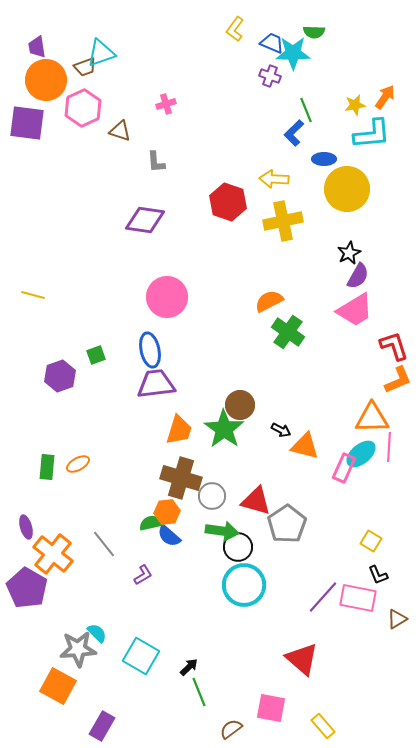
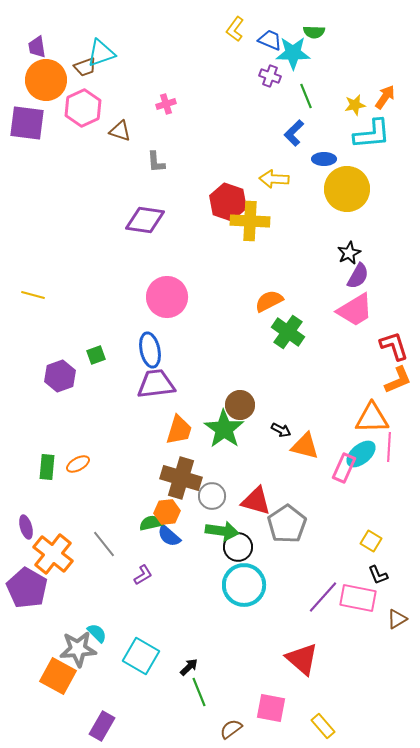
blue trapezoid at (272, 43): moved 2 px left, 3 px up
green line at (306, 110): moved 14 px up
yellow cross at (283, 221): moved 33 px left; rotated 15 degrees clockwise
orange square at (58, 686): moved 10 px up
